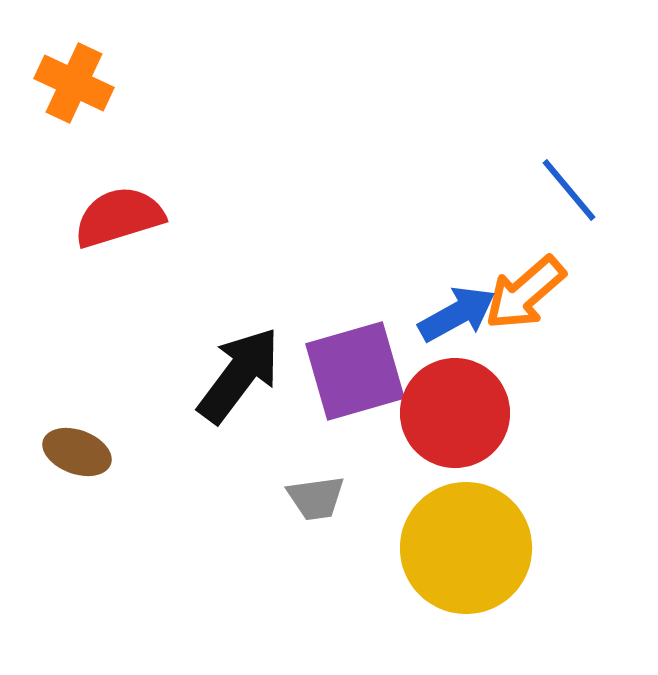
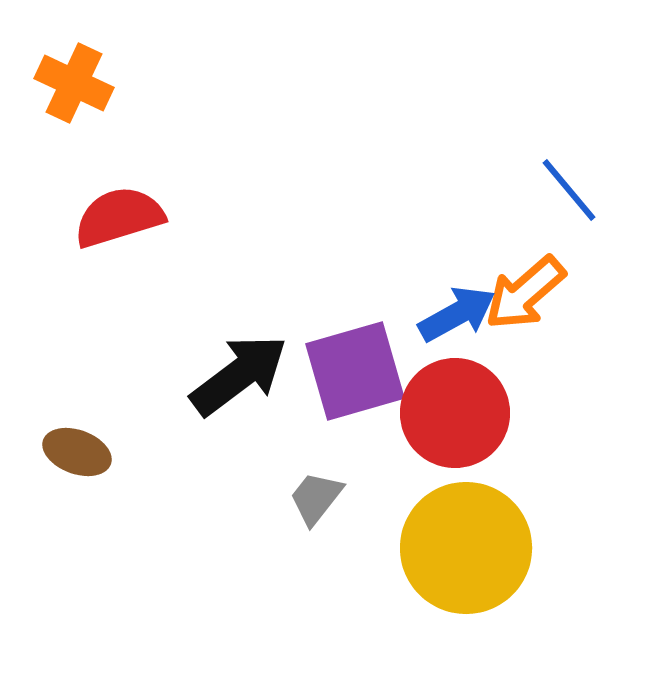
black arrow: rotated 16 degrees clockwise
gray trapezoid: rotated 136 degrees clockwise
